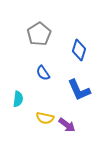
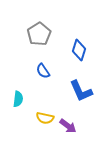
blue semicircle: moved 2 px up
blue L-shape: moved 2 px right, 1 px down
purple arrow: moved 1 px right, 1 px down
